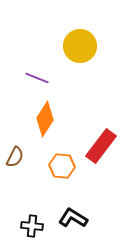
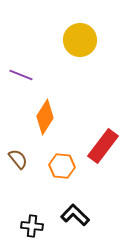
yellow circle: moved 6 px up
purple line: moved 16 px left, 3 px up
orange diamond: moved 2 px up
red rectangle: moved 2 px right
brown semicircle: moved 3 px right, 2 px down; rotated 65 degrees counterclockwise
black L-shape: moved 2 px right, 3 px up; rotated 12 degrees clockwise
